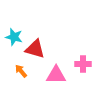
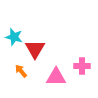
red triangle: rotated 45 degrees clockwise
pink cross: moved 1 px left, 2 px down
pink triangle: moved 2 px down
